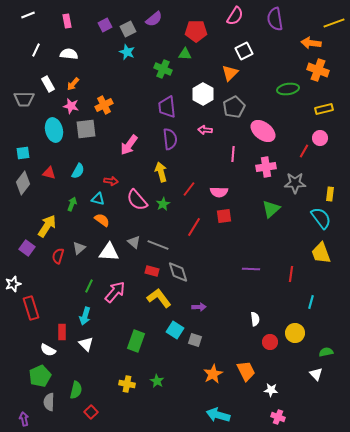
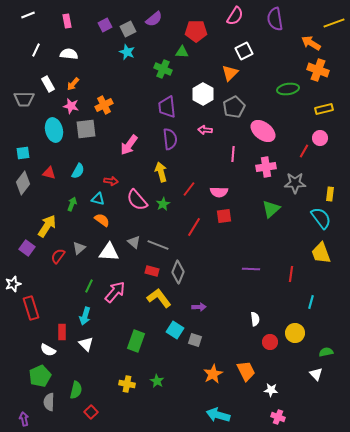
orange arrow at (311, 43): rotated 24 degrees clockwise
green triangle at (185, 54): moved 3 px left, 2 px up
red semicircle at (58, 256): rotated 21 degrees clockwise
gray diamond at (178, 272): rotated 40 degrees clockwise
